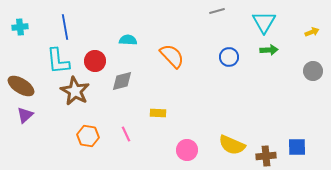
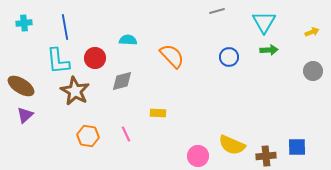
cyan cross: moved 4 px right, 4 px up
red circle: moved 3 px up
pink circle: moved 11 px right, 6 px down
